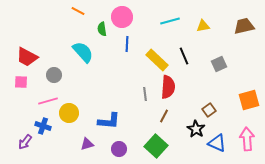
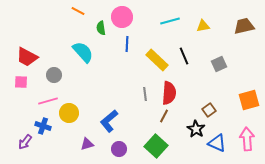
green semicircle: moved 1 px left, 1 px up
red semicircle: moved 1 px right, 6 px down
blue L-shape: rotated 135 degrees clockwise
